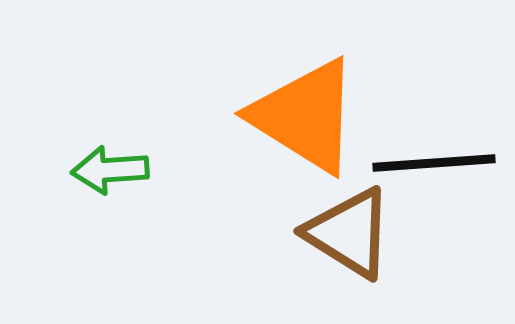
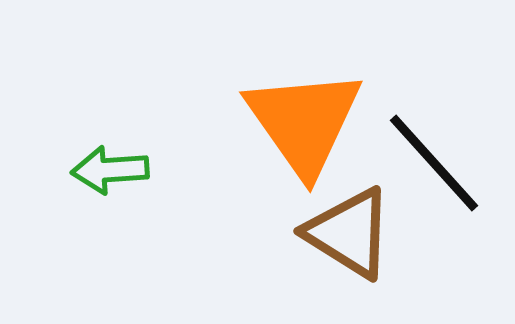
orange triangle: moved 1 px left, 6 px down; rotated 23 degrees clockwise
black line: rotated 52 degrees clockwise
